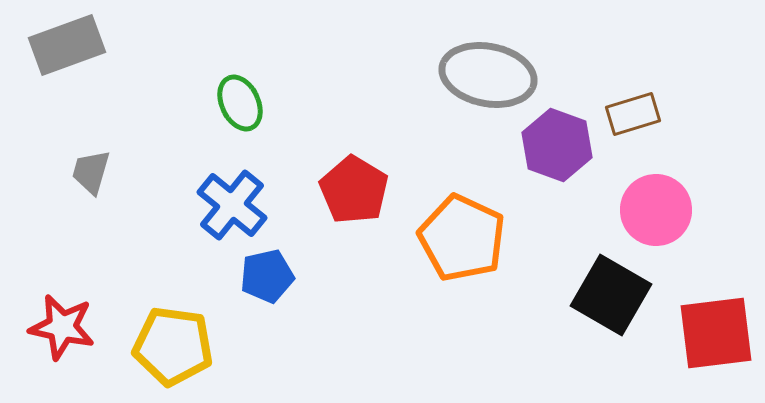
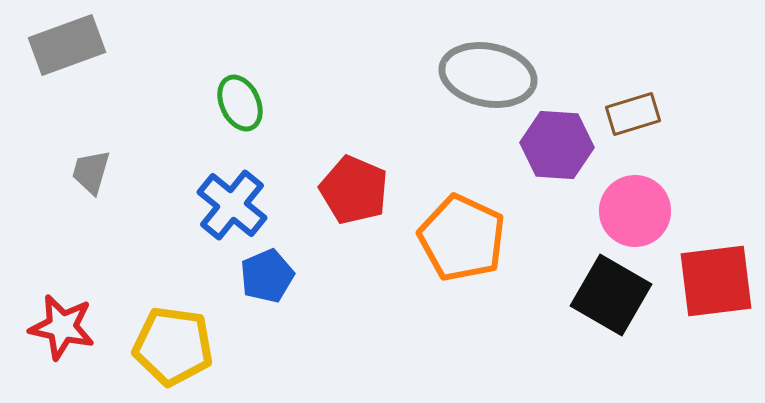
purple hexagon: rotated 16 degrees counterclockwise
red pentagon: rotated 8 degrees counterclockwise
pink circle: moved 21 px left, 1 px down
blue pentagon: rotated 10 degrees counterclockwise
red square: moved 52 px up
